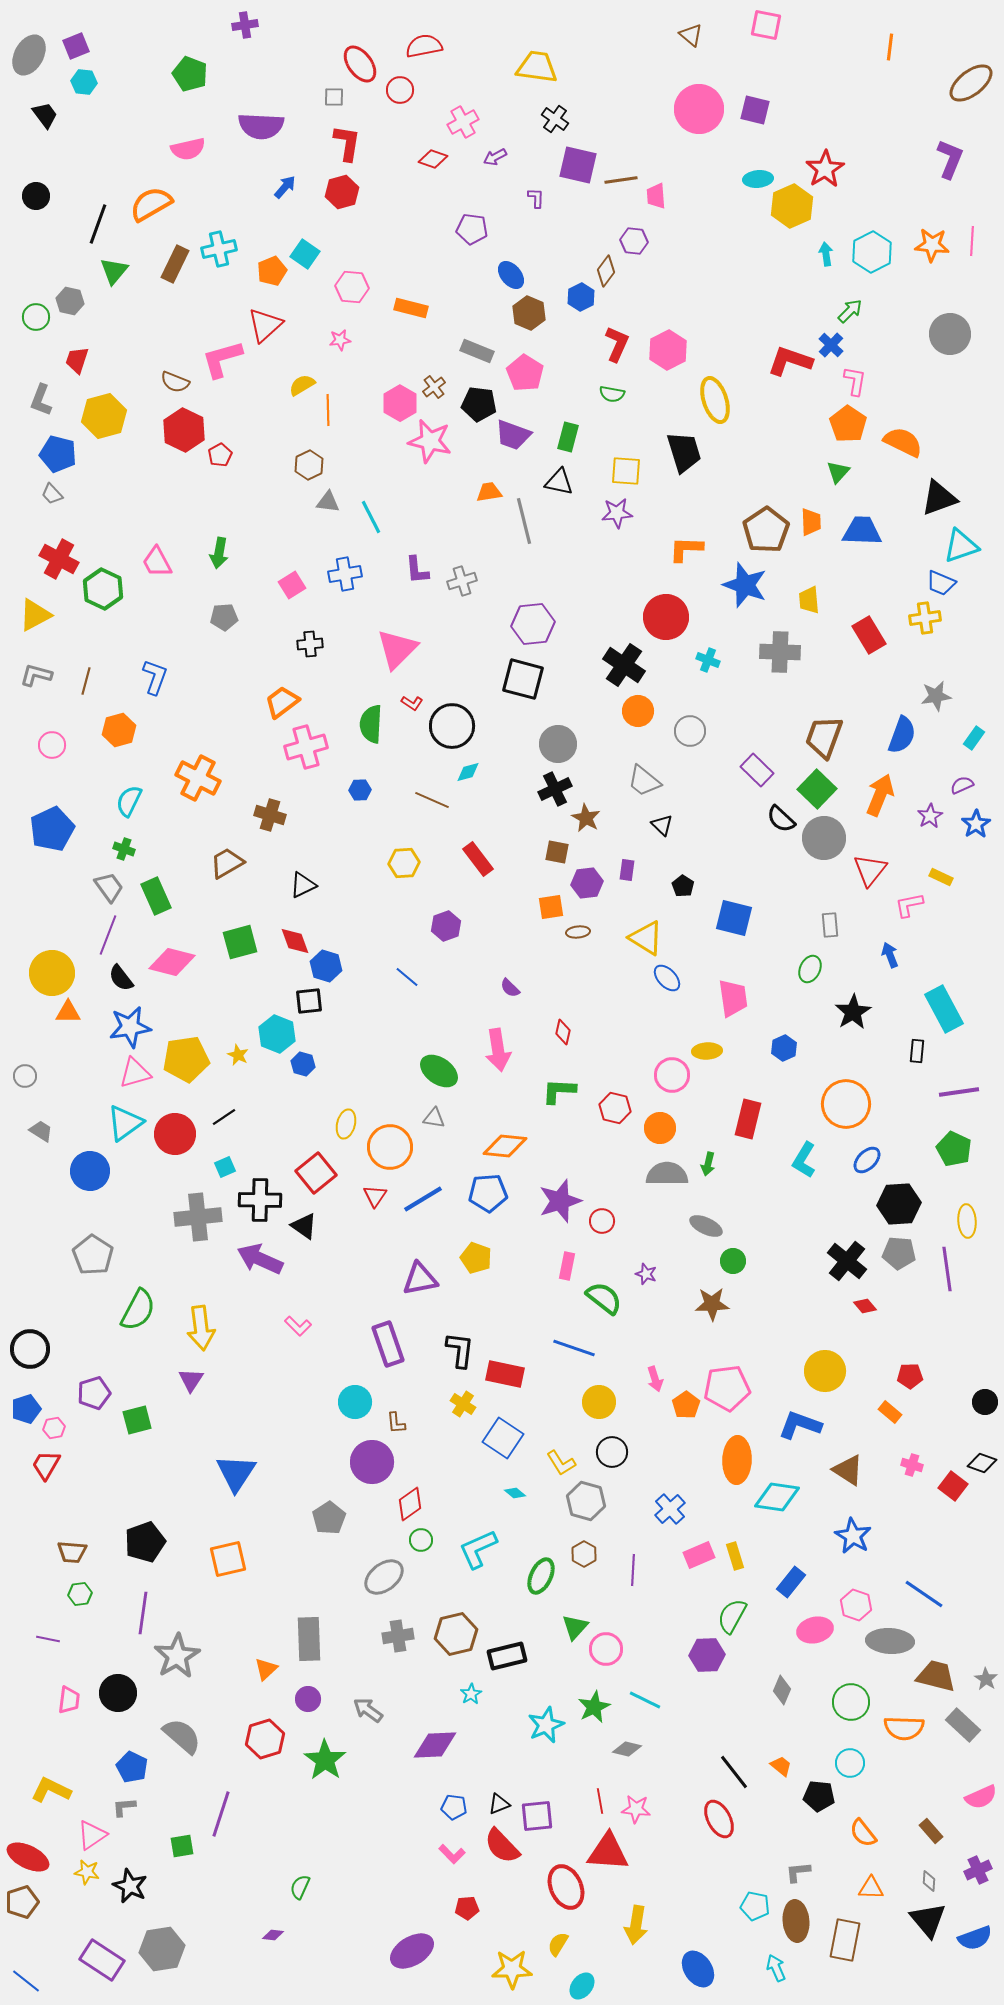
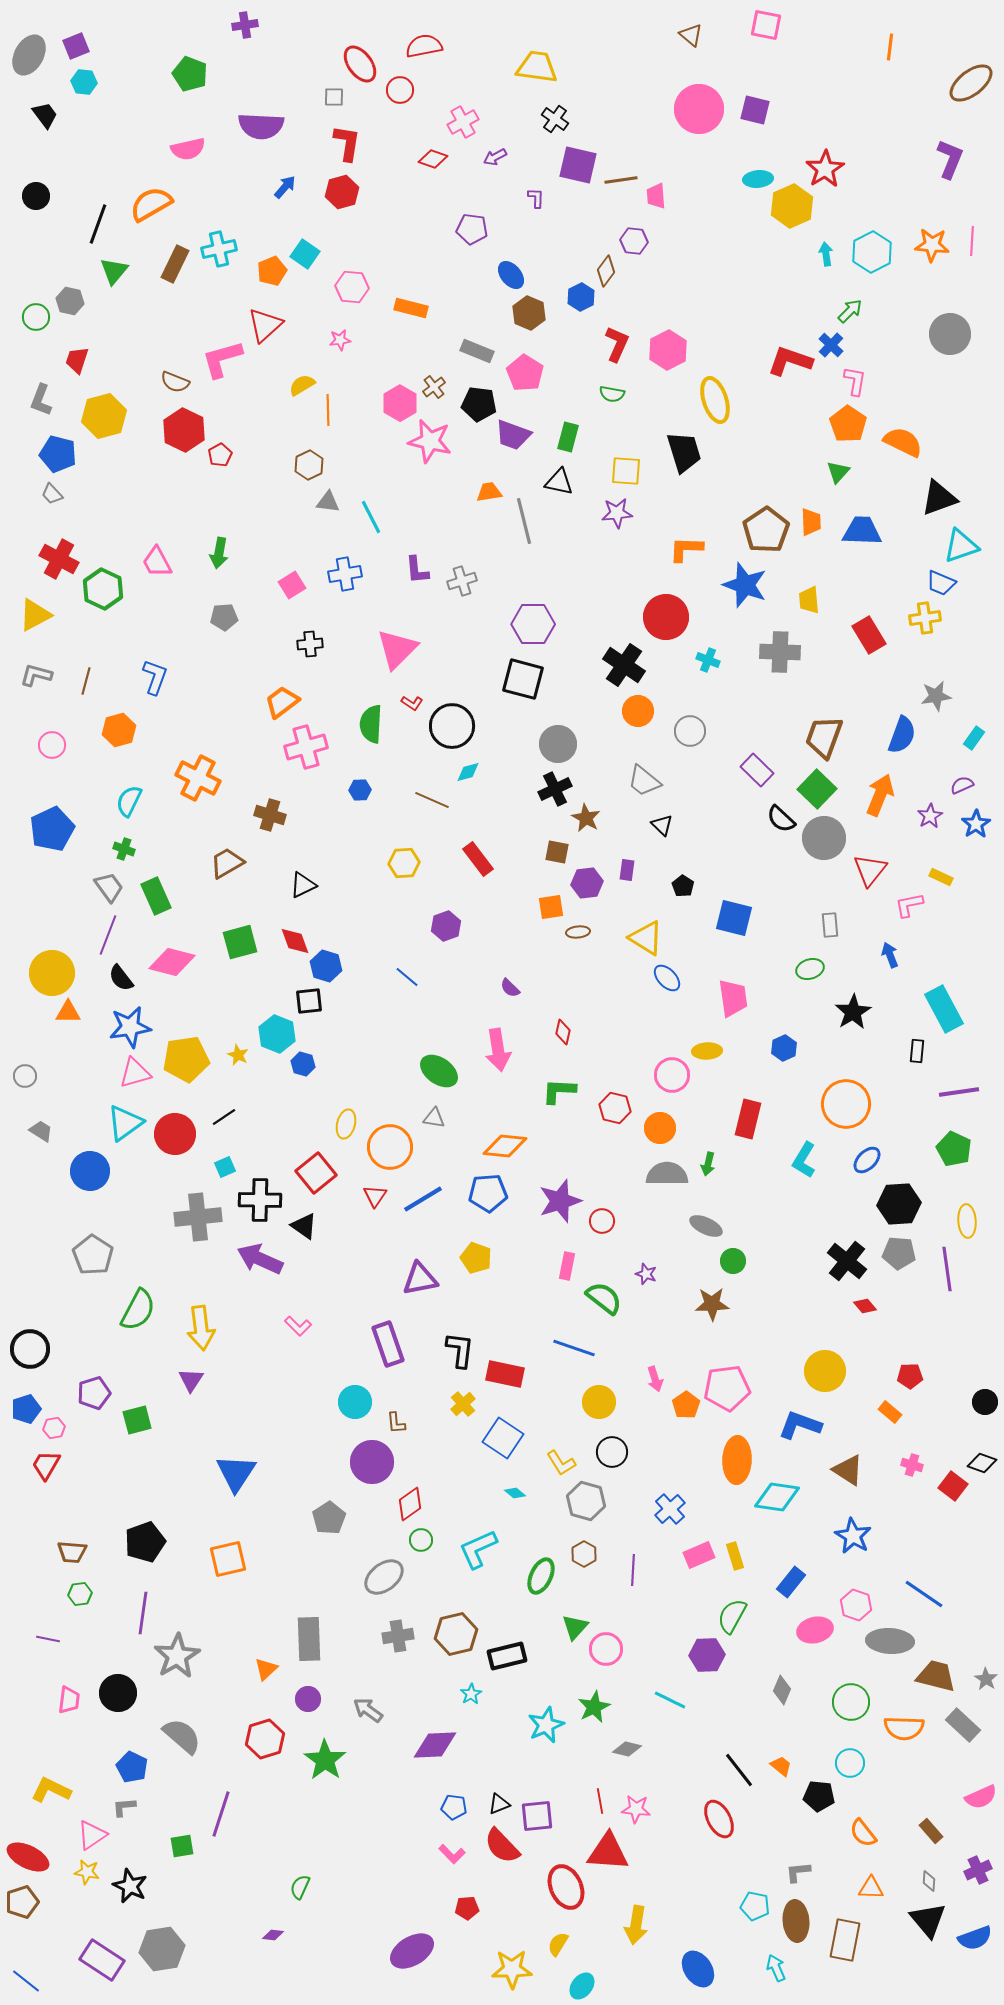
purple hexagon at (533, 624): rotated 6 degrees clockwise
green ellipse at (810, 969): rotated 48 degrees clockwise
yellow cross at (463, 1404): rotated 15 degrees clockwise
cyan line at (645, 1700): moved 25 px right
black line at (734, 1772): moved 5 px right, 2 px up
